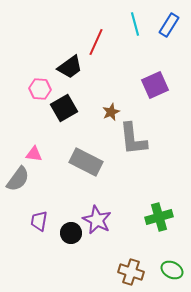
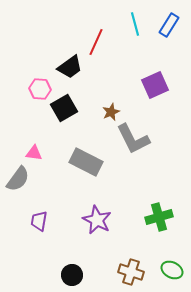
gray L-shape: rotated 21 degrees counterclockwise
pink triangle: moved 1 px up
black circle: moved 1 px right, 42 px down
